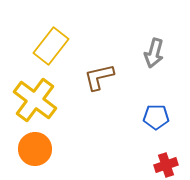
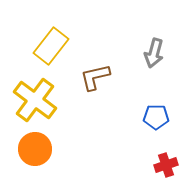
brown L-shape: moved 4 px left
